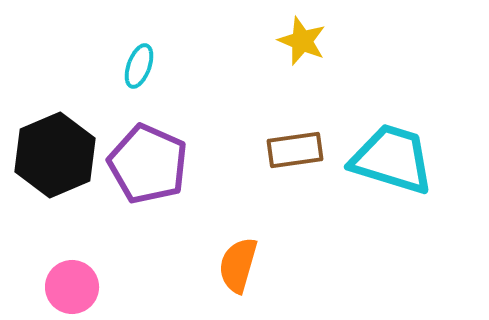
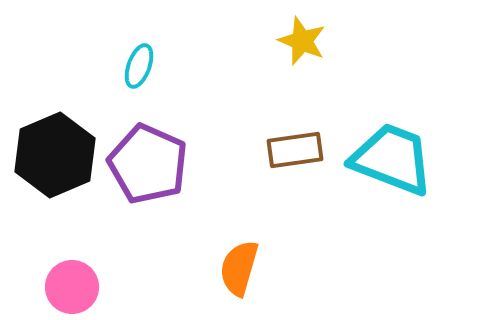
cyan trapezoid: rotated 4 degrees clockwise
orange semicircle: moved 1 px right, 3 px down
